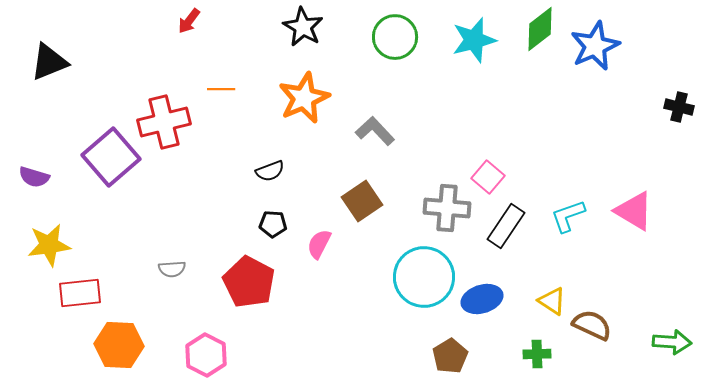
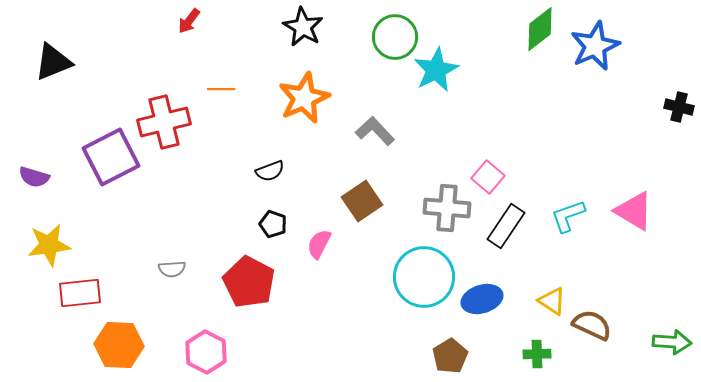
cyan star: moved 38 px left, 30 px down; rotated 12 degrees counterclockwise
black triangle: moved 4 px right
purple square: rotated 14 degrees clockwise
black pentagon: rotated 16 degrees clockwise
pink hexagon: moved 3 px up
